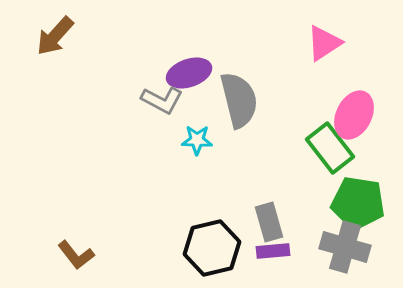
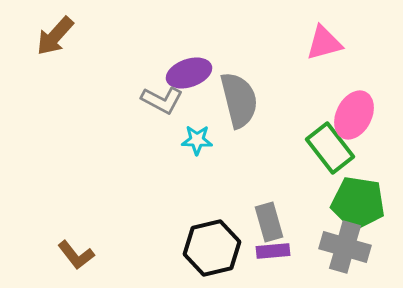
pink triangle: rotated 18 degrees clockwise
